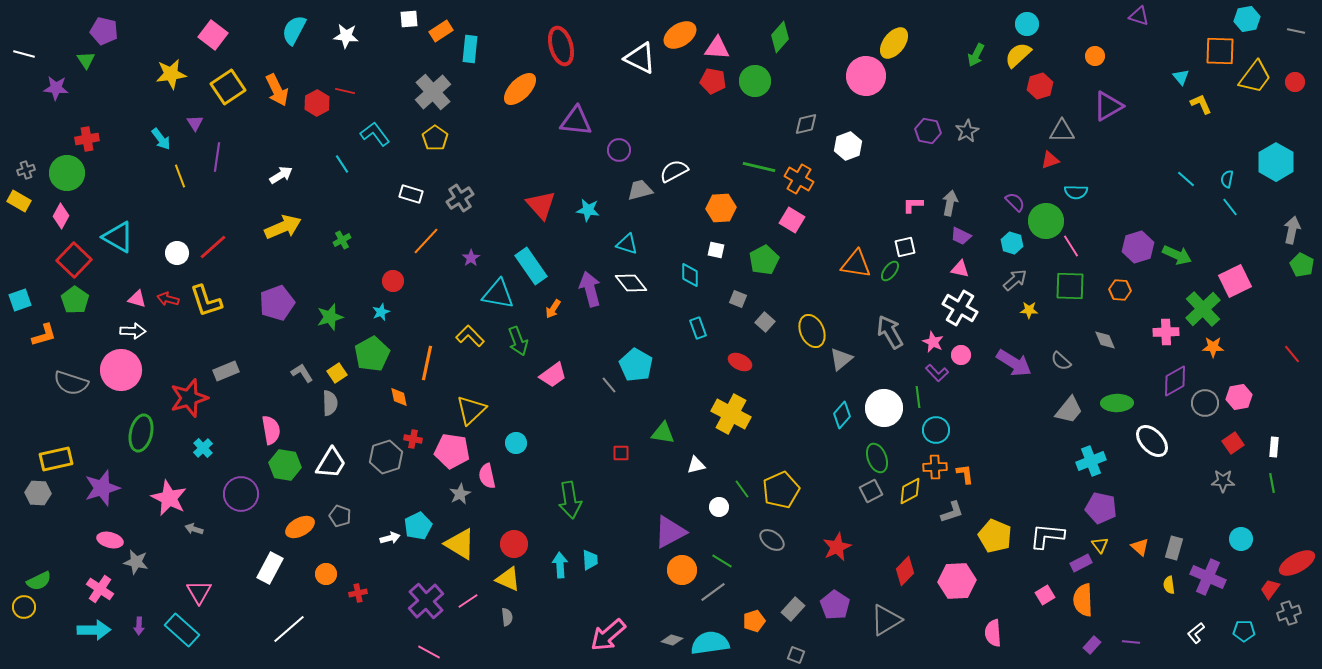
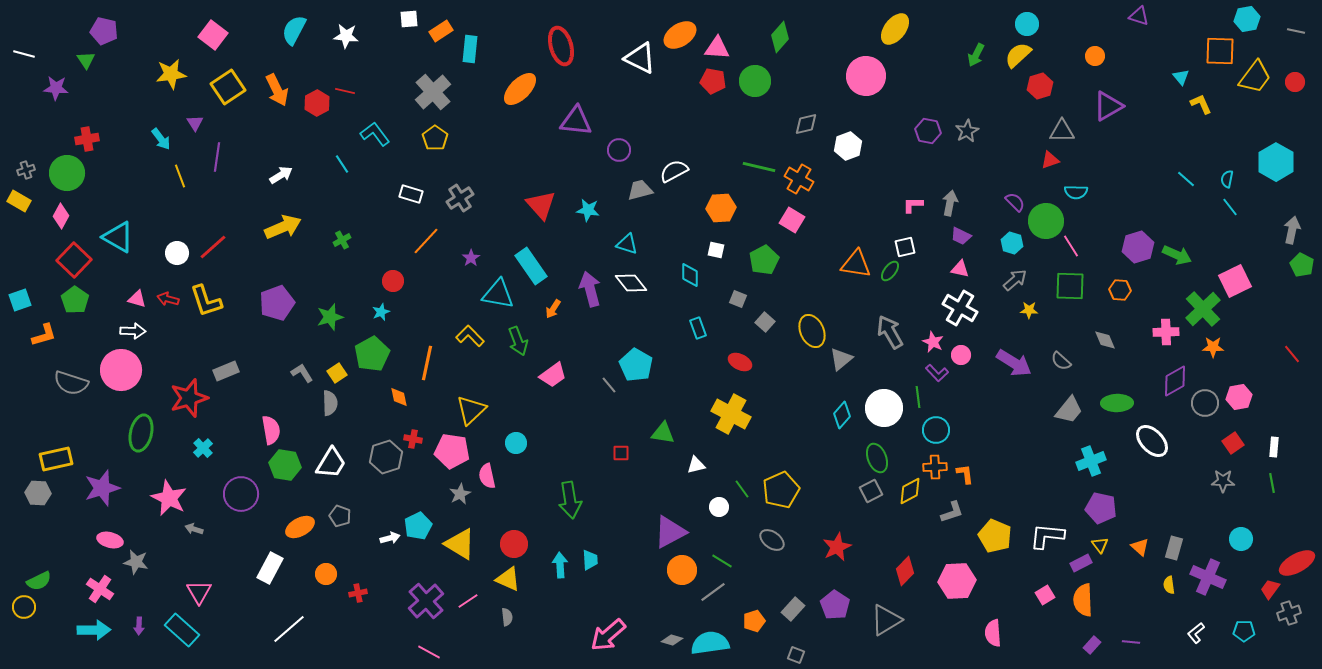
yellow ellipse at (894, 43): moved 1 px right, 14 px up
